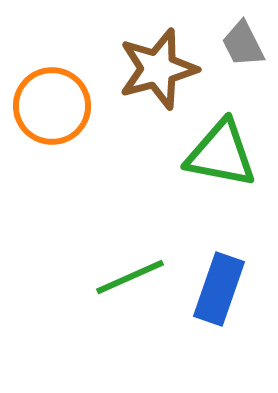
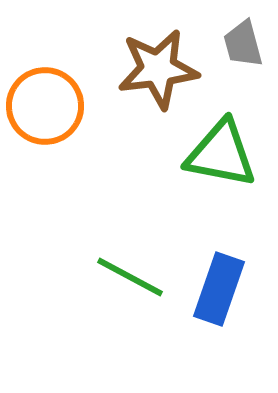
gray trapezoid: rotated 12 degrees clockwise
brown star: rotated 8 degrees clockwise
orange circle: moved 7 px left
green line: rotated 52 degrees clockwise
